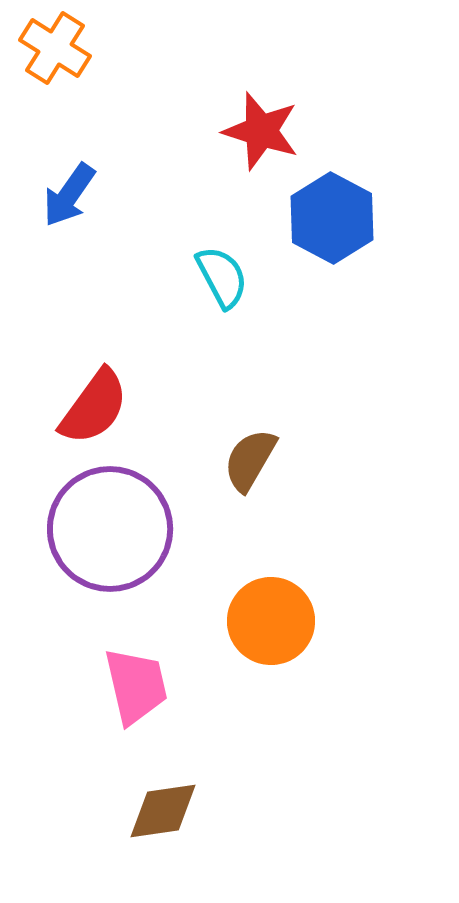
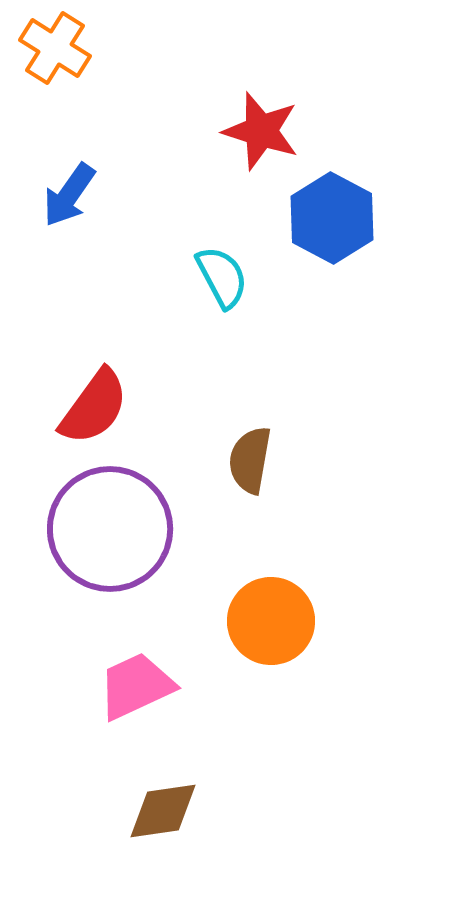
brown semicircle: rotated 20 degrees counterclockwise
pink trapezoid: rotated 102 degrees counterclockwise
